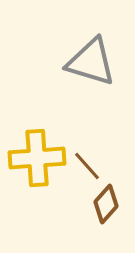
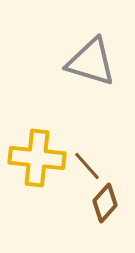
yellow cross: rotated 10 degrees clockwise
brown diamond: moved 1 px left, 1 px up
